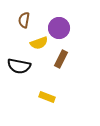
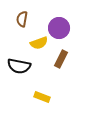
brown semicircle: moved 2 px left, 1 px up
yellow rectangle: moved 5 px left
